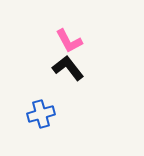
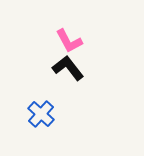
blue cross: rotated 32 degrees counterclockwise
